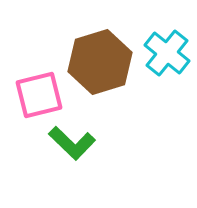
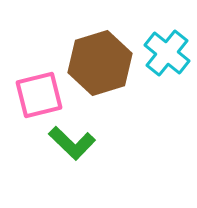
brown hexagon: moved 1 px down
